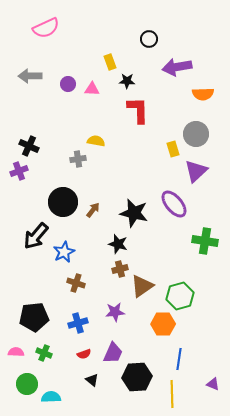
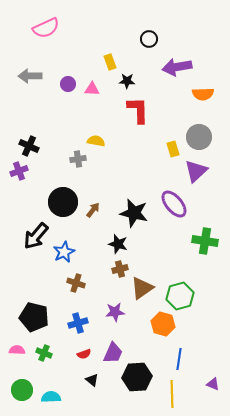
gray circle at (196, 134): moved 3 px right, 3 px down
brown triangle at (142, 286): moved 2 px down
black pentagon at (34, 317): rotated 20 degrees clockwise
orange hexagon at (163, 324): rotated 15 degrees clockwise
pink semicircle at (16, 352): moved 1 px right, 2 px up
green circle at (27, 384): moved 5 px left, 6 px down
